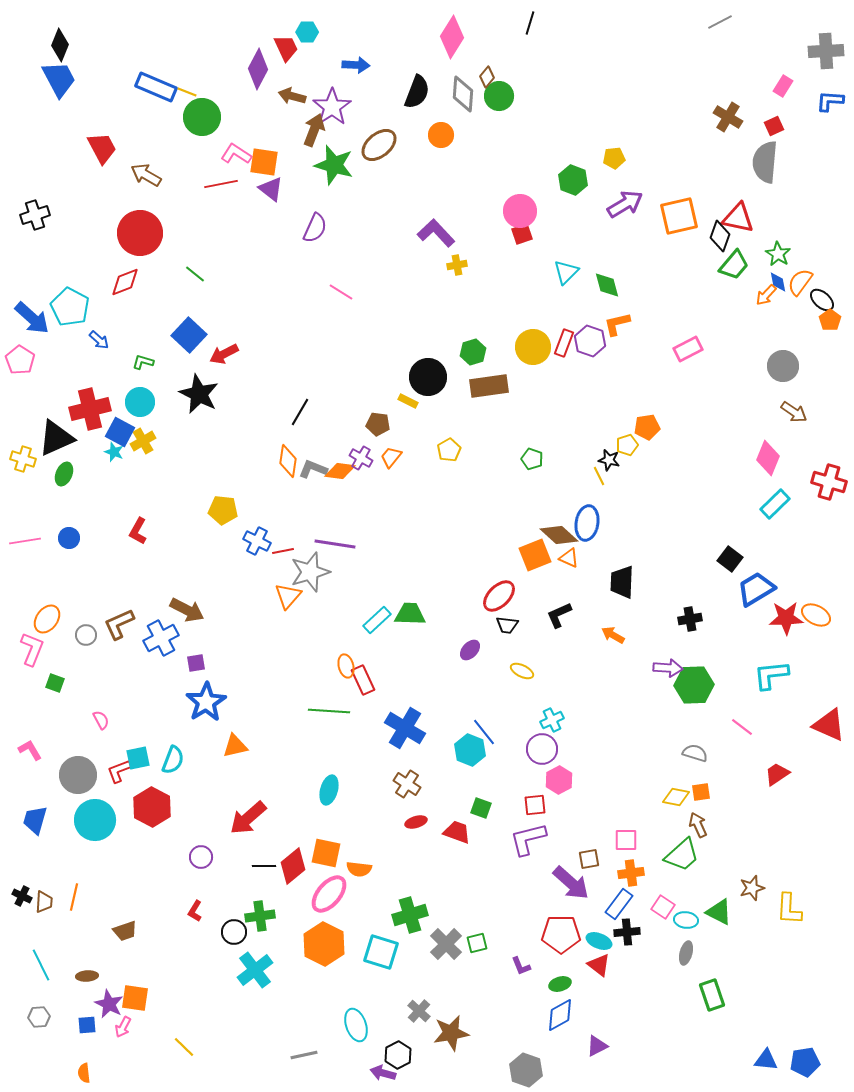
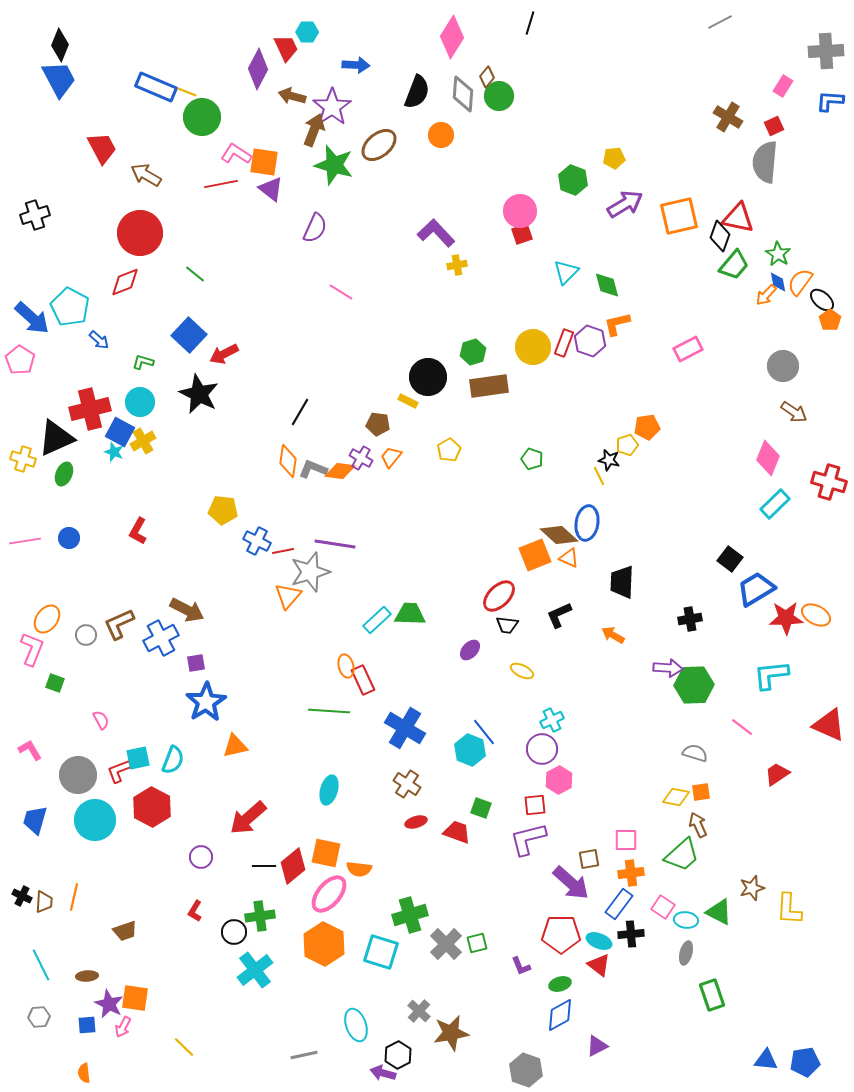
black cross at (627, 932): moved 4 px right, 2 px down
